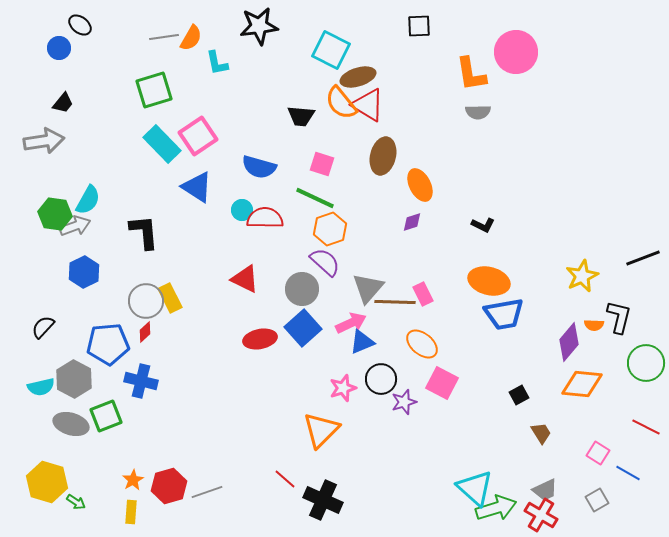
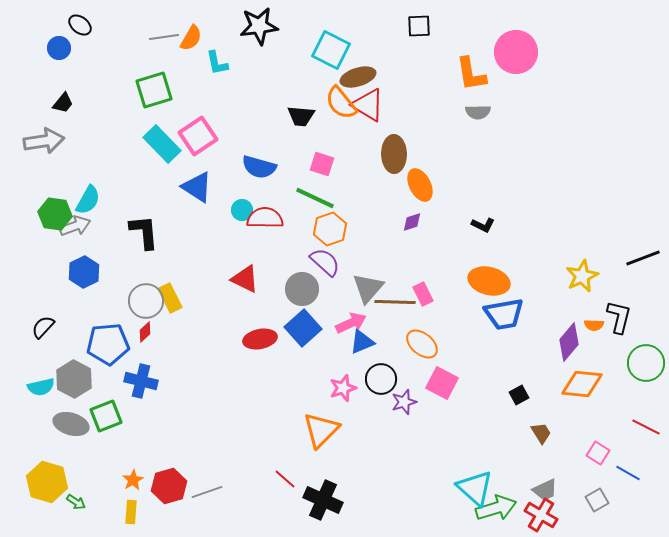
brown ellipse at (383, 156): moved 11 px right, 2 px up; rotated 15 degrees counterclockwise
